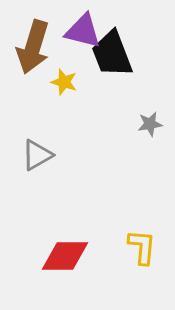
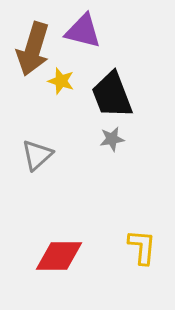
brown arrow: moved 2 px down
black trapezoid: moved 41 px down
yellow star: moved 3 px left, 1 px up
gray star: moved 38 px left, 15 px down
gray triangle: rotated 12 degrees counterclockwise
red diamond: moved 6 px left
